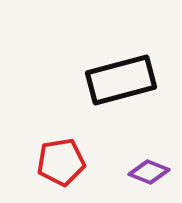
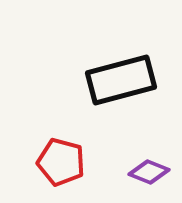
red pentagon: rotated 24 degrees clockwise
